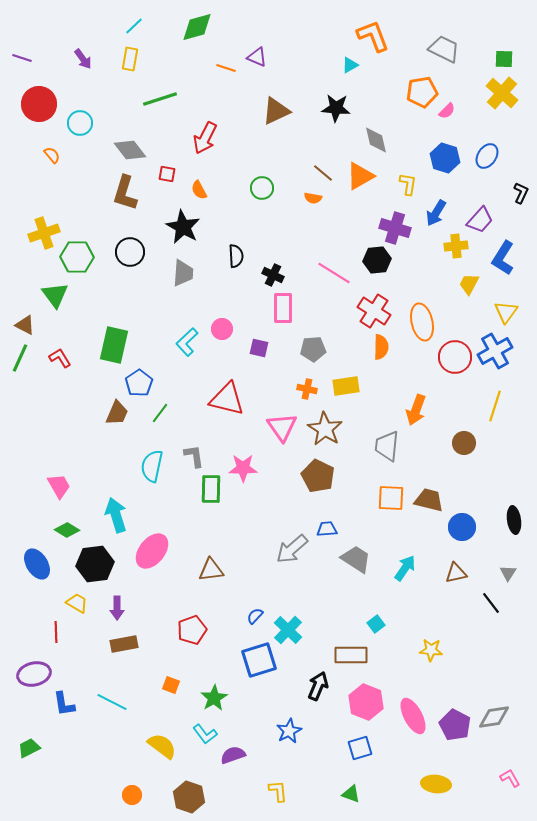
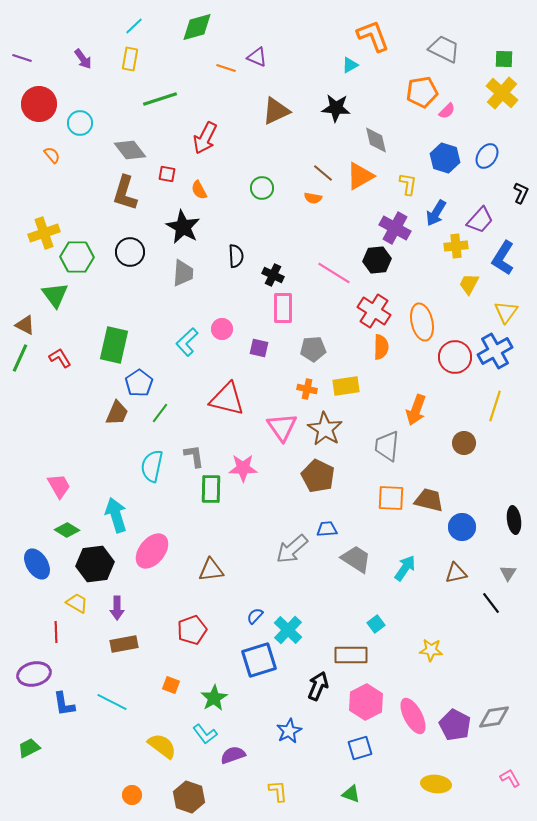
purple cross at (395, 228): rotated 12 degrees clockwise
pink hexagon at (366, 702): rotated 12 degrees clockwise
